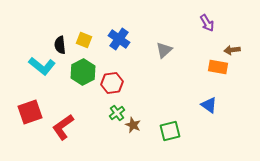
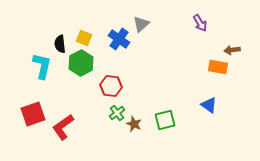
purple arrow: moved 7 px left
yellow square: moved 2 px up
black semicircle: moved 1 px up
gray triangle: moved 23 px left, 26 px up
cyan L-shape: rotated 116 degrees counterclockwise
green hexagon: moved 2 px left, 9 px up
red hexagon: moved 1 px left, 3 px down; rotated 15 degrees clockwise
red square: moved 3 px right, 2 px down
brown star: moved 1 px right, 1 px up
green square: moved 5 px left, 11 px up
